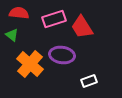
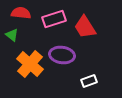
red semicircle: moved 2 px right
red trapezoid: moved 3 px right
